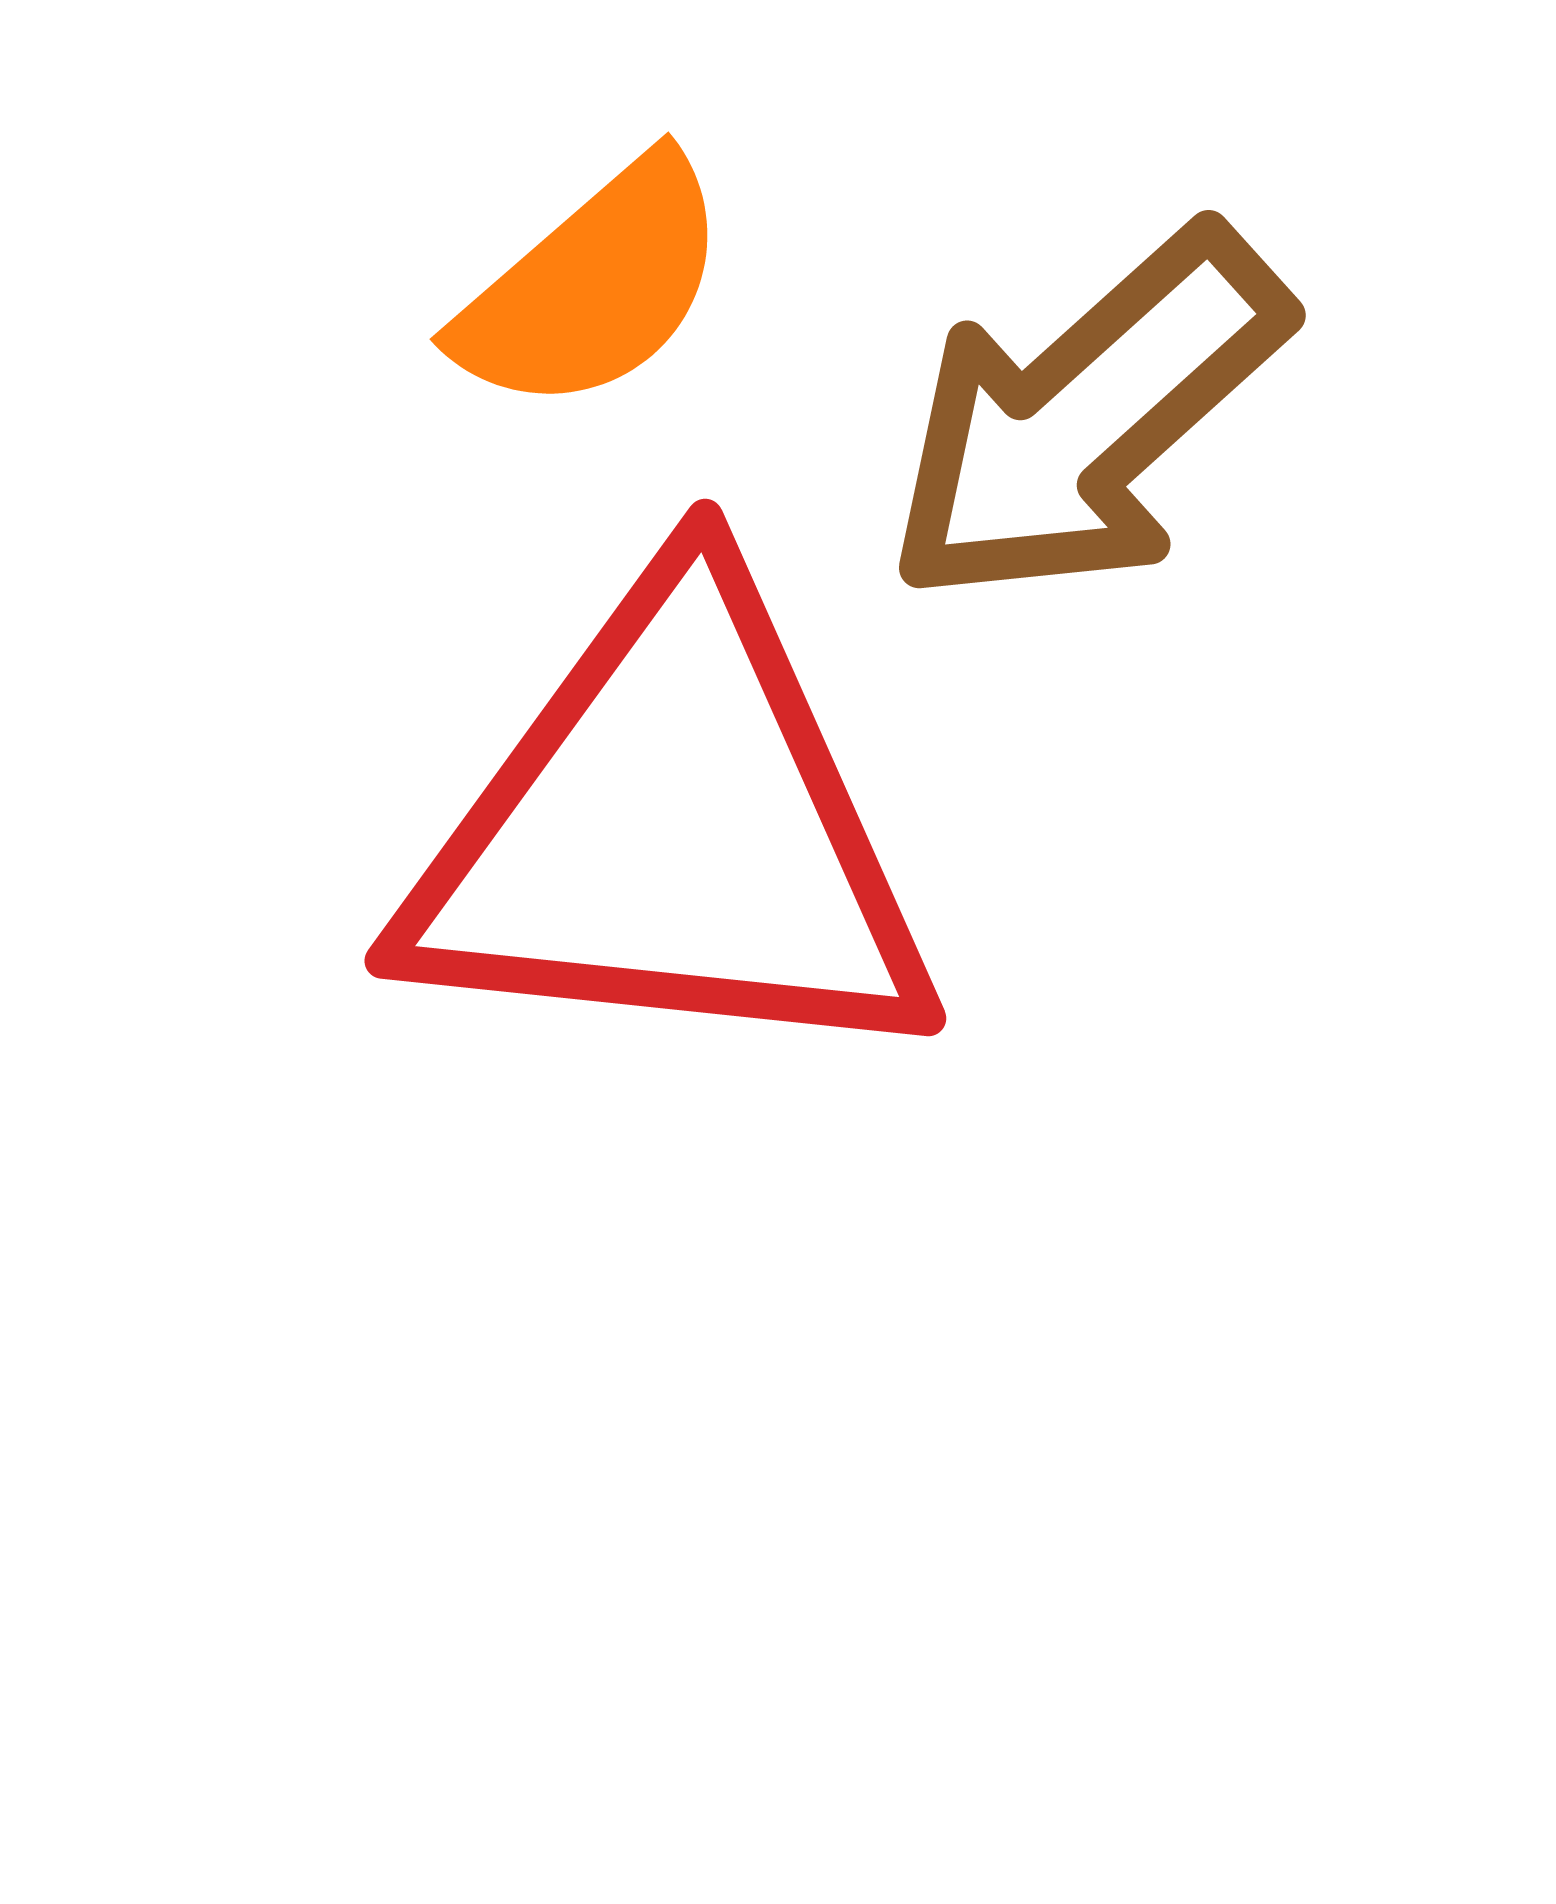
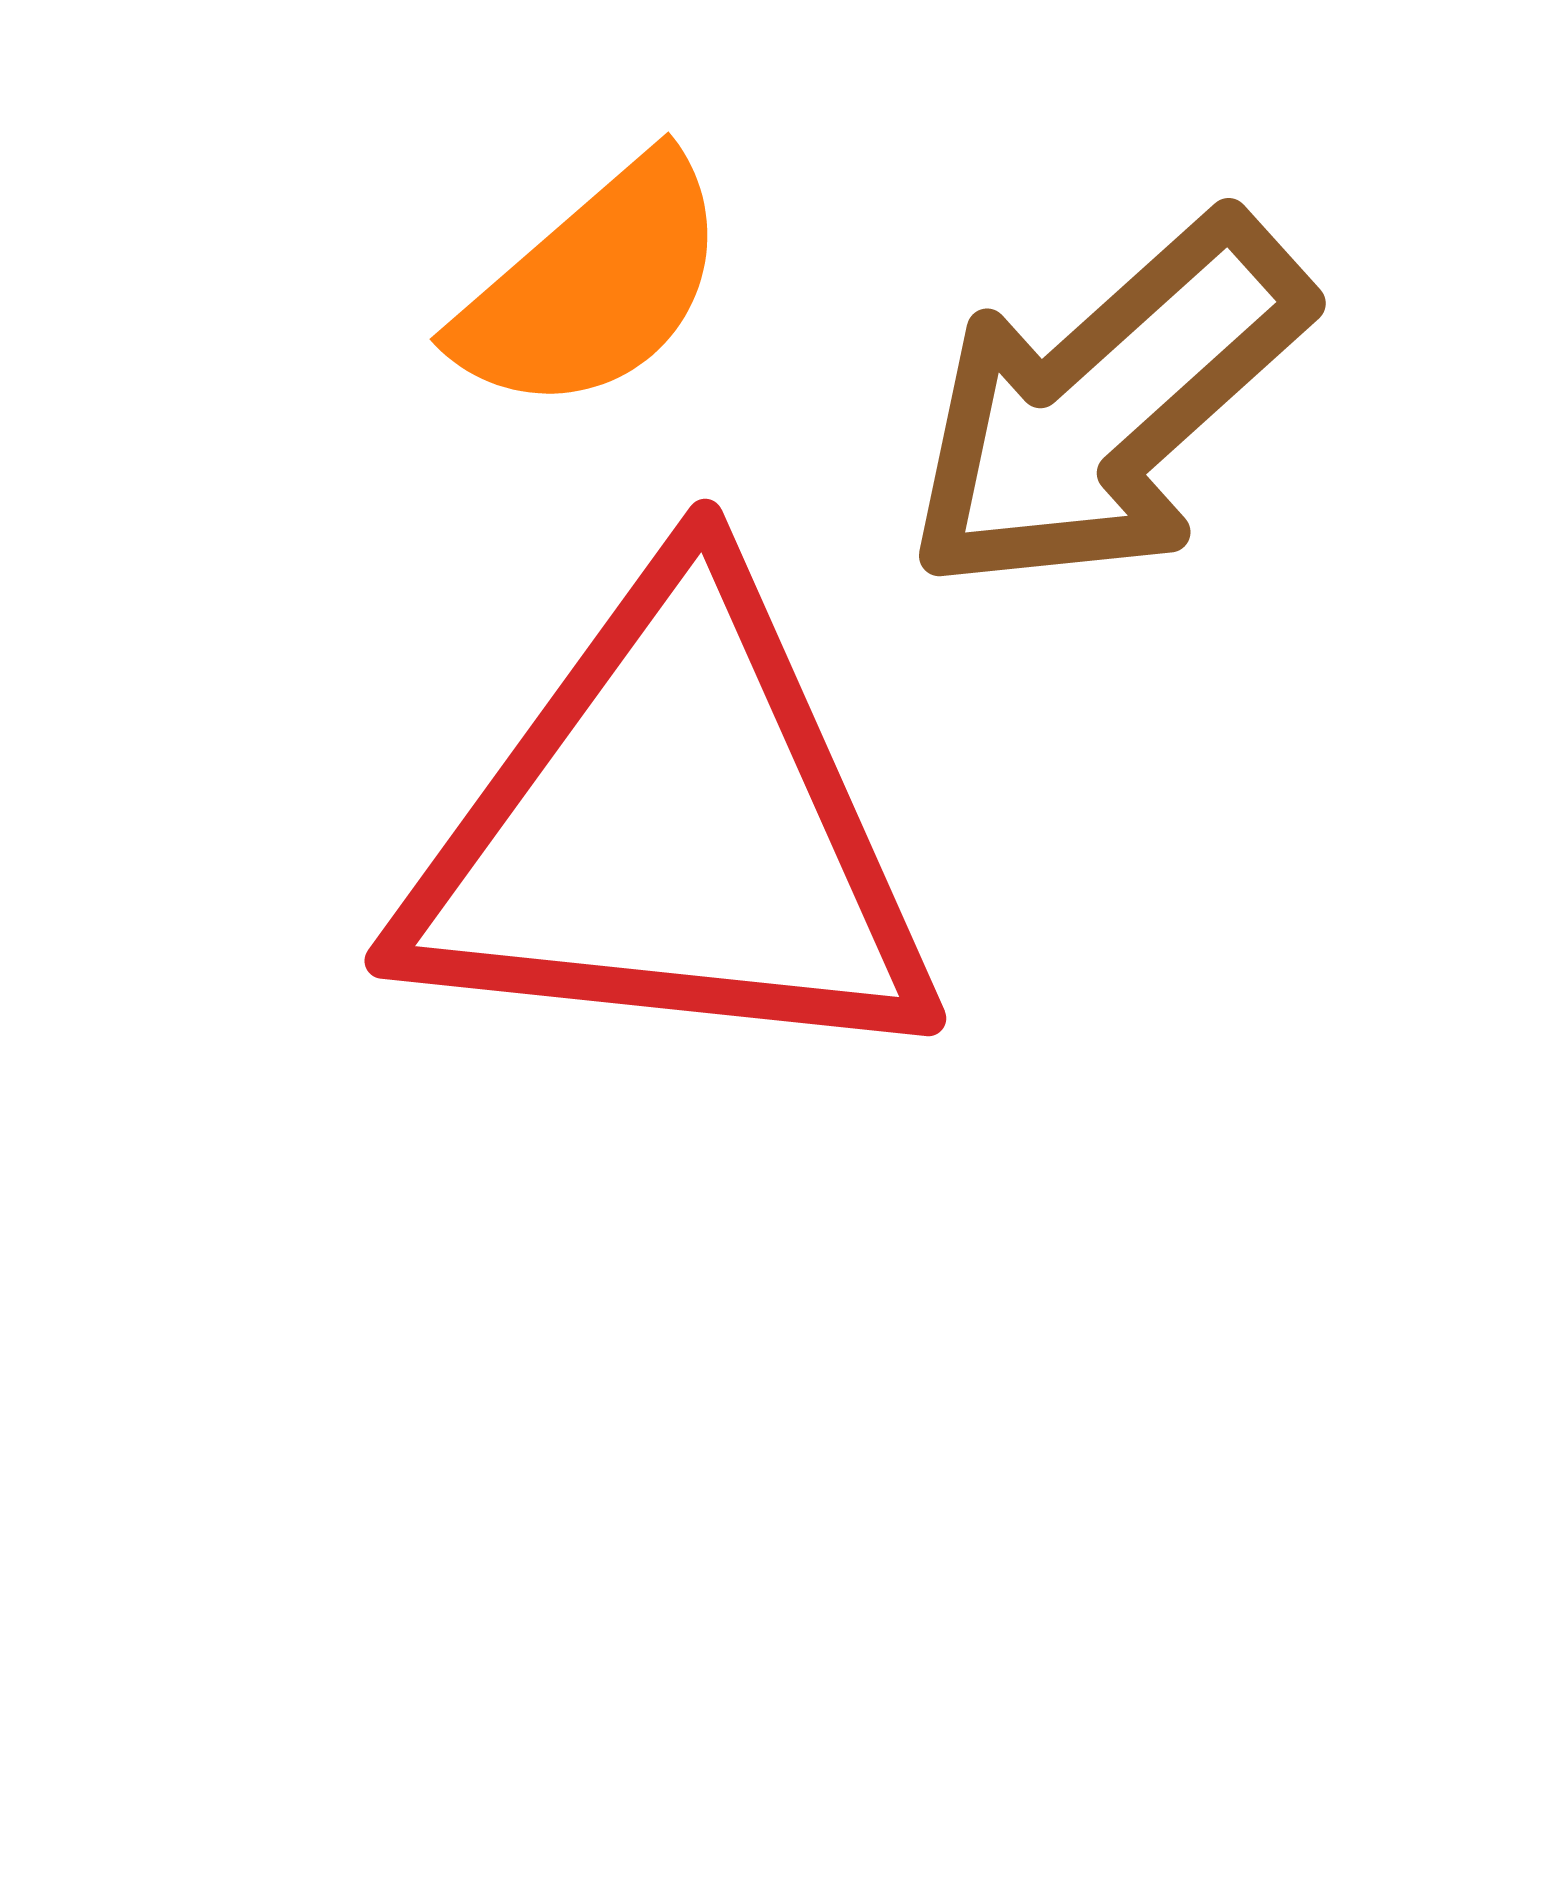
brown arrow: moved 20 px right, 12 px up
